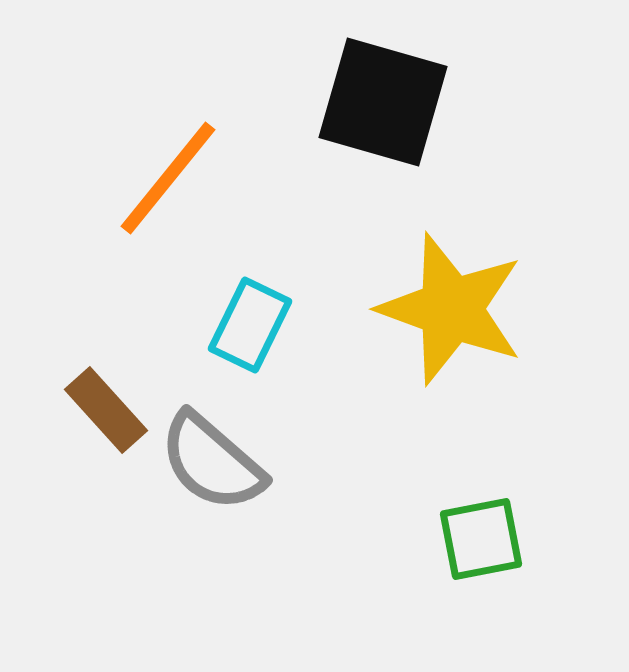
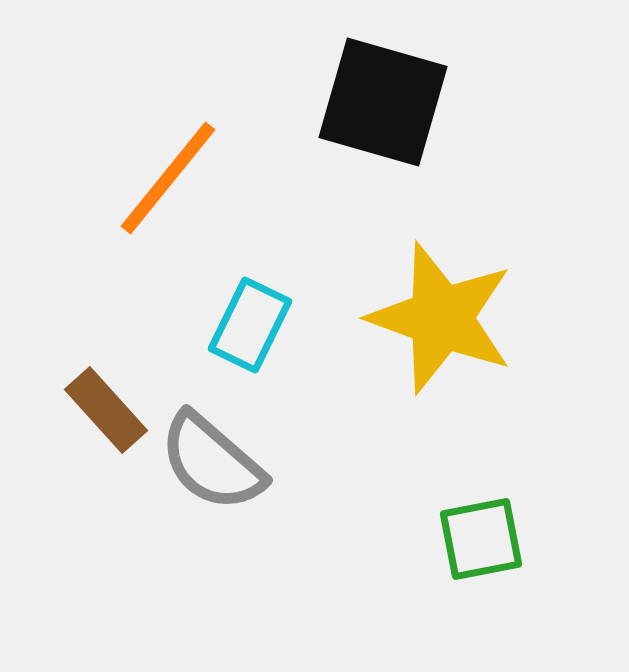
yellow star: moved 10 px left, 9 px down
